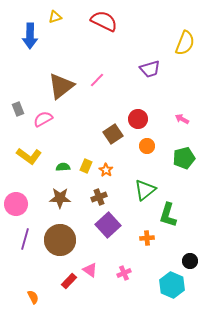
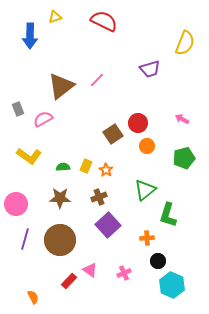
red circle: moved 4 px down
black circle: moved 32 px left
